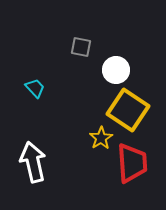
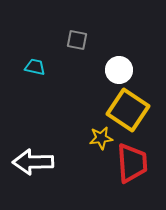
gray square: moved 4 px left, 7 px up
white circle: moved 3 px right
cyan trapezoid: moved 21 px up; rotated 35 degrees counterclockwise
yellow star: rotated 25 degrees clockwise
white arrow: rotated 78 degrees counterclockwise
